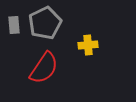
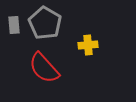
gray pentagon: rotated 16 degrees counterclockwise
red semicircle: rotated 104 degrees clockwise
